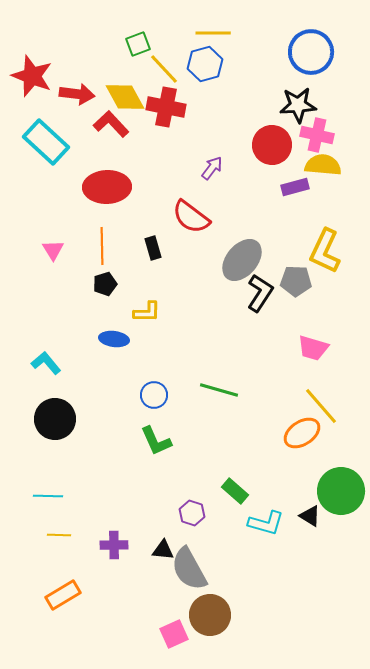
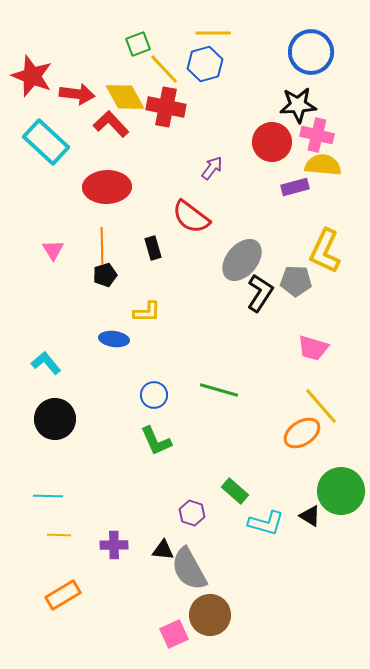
red circle at (272, 145): moved 3 px up
black pentagon at (105, 284): moved 9 px up
